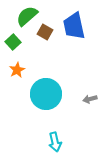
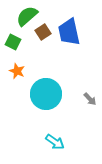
blue trapezoid: moved 5 px left, 6 px down
brown square: moved 2 px left; rotated 28 degrees clockwise
green square: rotated 21 degrees counterclockwise
orange star: moved 1 px down; rotated 21 degrees counterclockwise
gray arrow: rotated 120 degrees counterclockwise
cyan arrow: rotated 42 degrees counterclockwise
